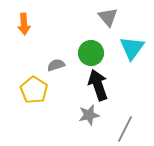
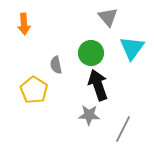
gray semicircle: rotated 84 degrees counterclockwise
gray star: rotated 15 degrees clockwise
gray line: moved 2 px left
